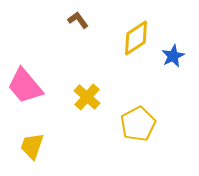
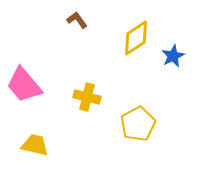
brown L-shape: moved 1 px left
pink trapezoid: moved 1 px left, 1 px up
yellow cross: rotated 28 degrees counterclockwise
yellow trapezoid: moved 3 px right, 1 px up; rotated 84 degrees clockwise
